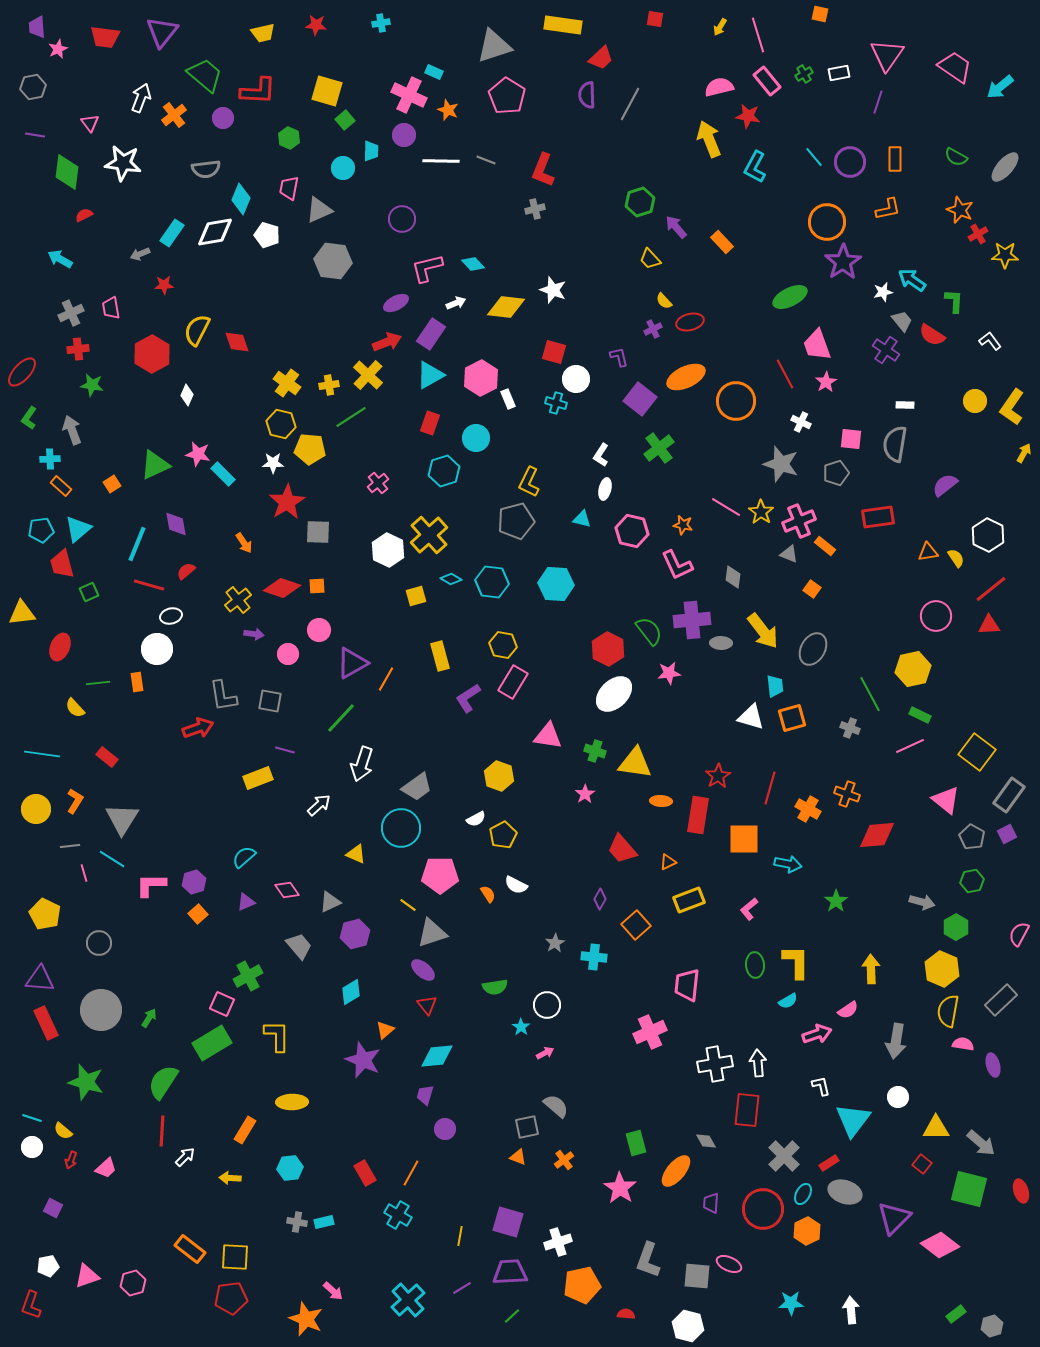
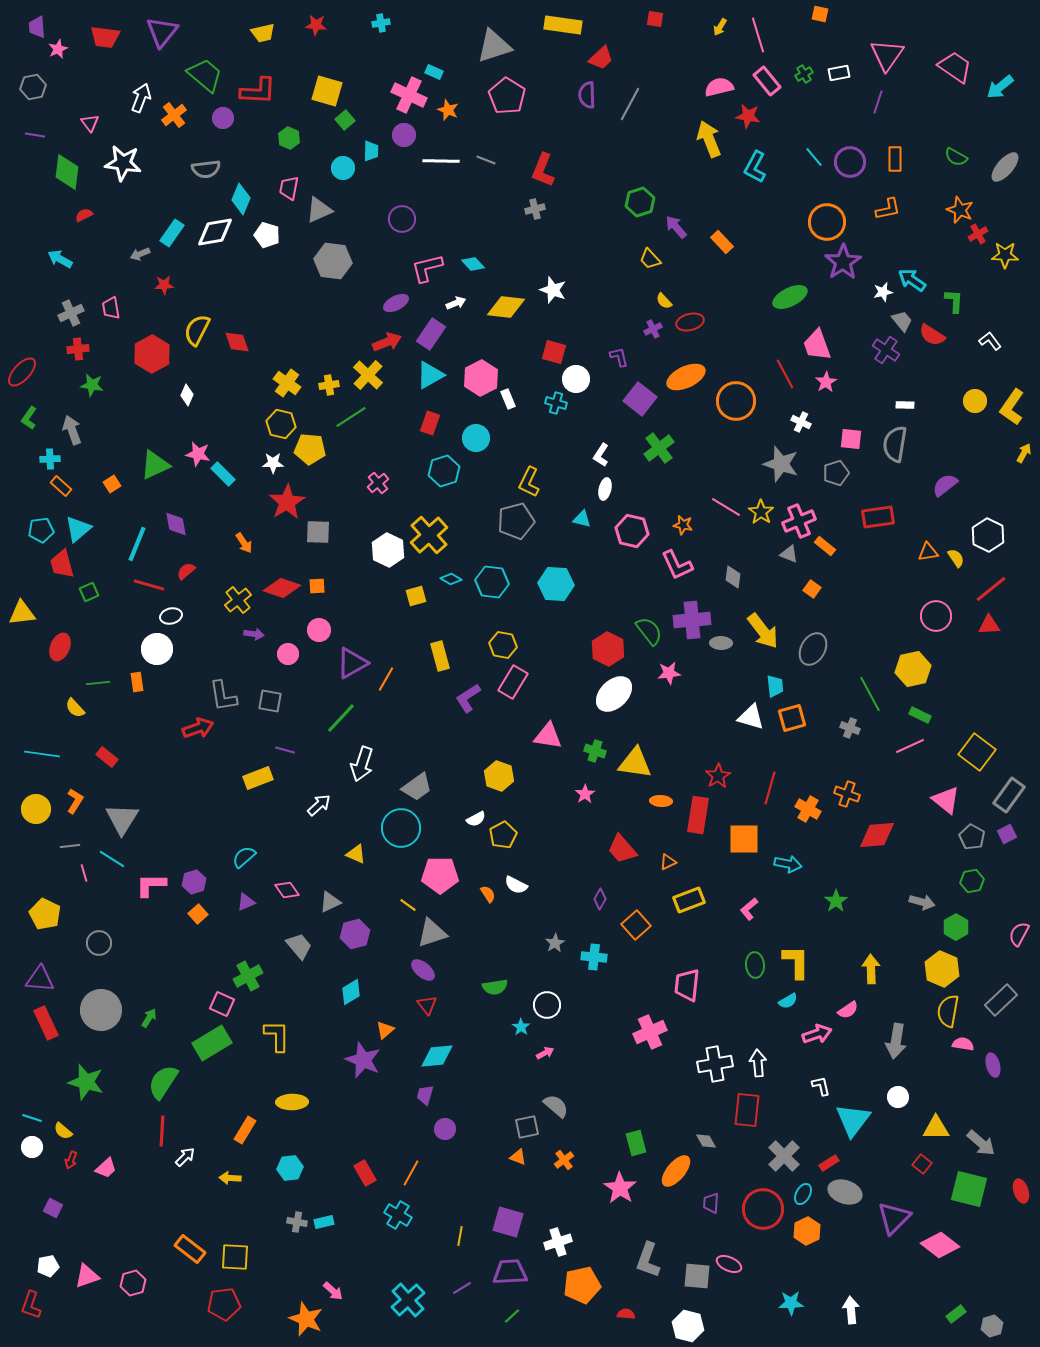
red pentagon at (231, 1298): moved 7 px left, 6 px down
